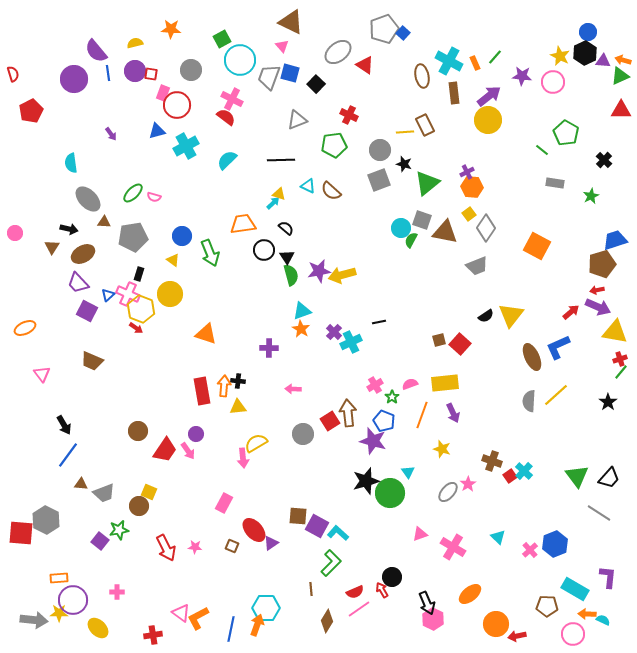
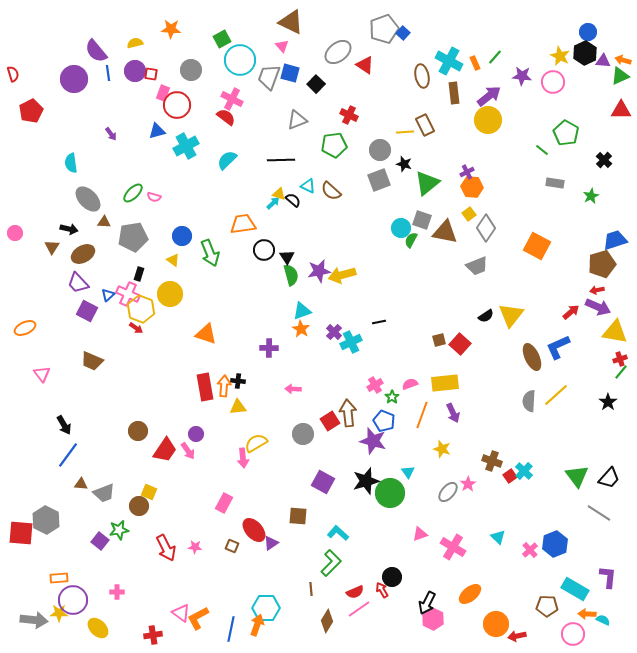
black semicircle at (286, 228): moved 7 px right, 28 px up
red rectangle at (202, 391): moved 3 px right, 4 px up
purple square at (317, 526): moved 6 px right, 44 px up
black arrow at (427, 603): rotated 50 degrees clockwise
